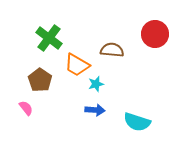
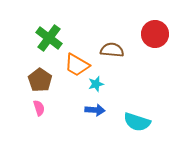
pink semicircle: moved 13 px right; rotated 21 degrees clockwise
